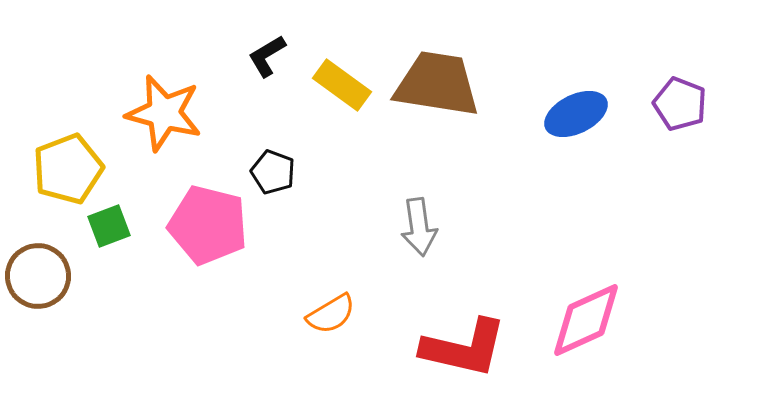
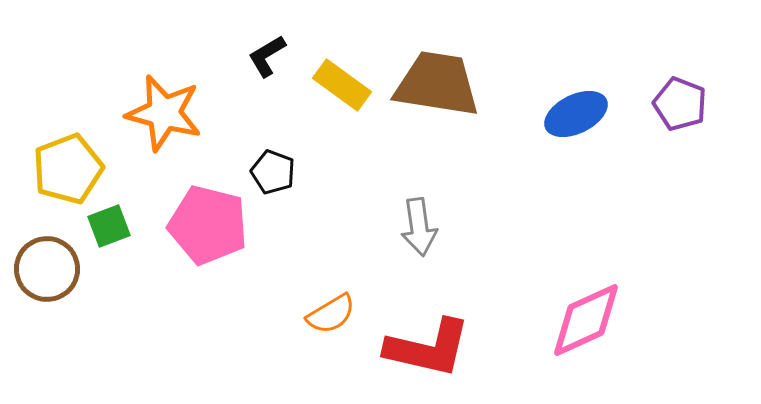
brown circle: moved 9 px right, 7 px up
red L-shape: moved 36 px left
